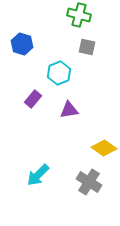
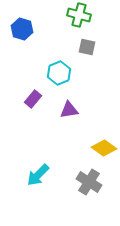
blue hexagon: moved 15 px up
